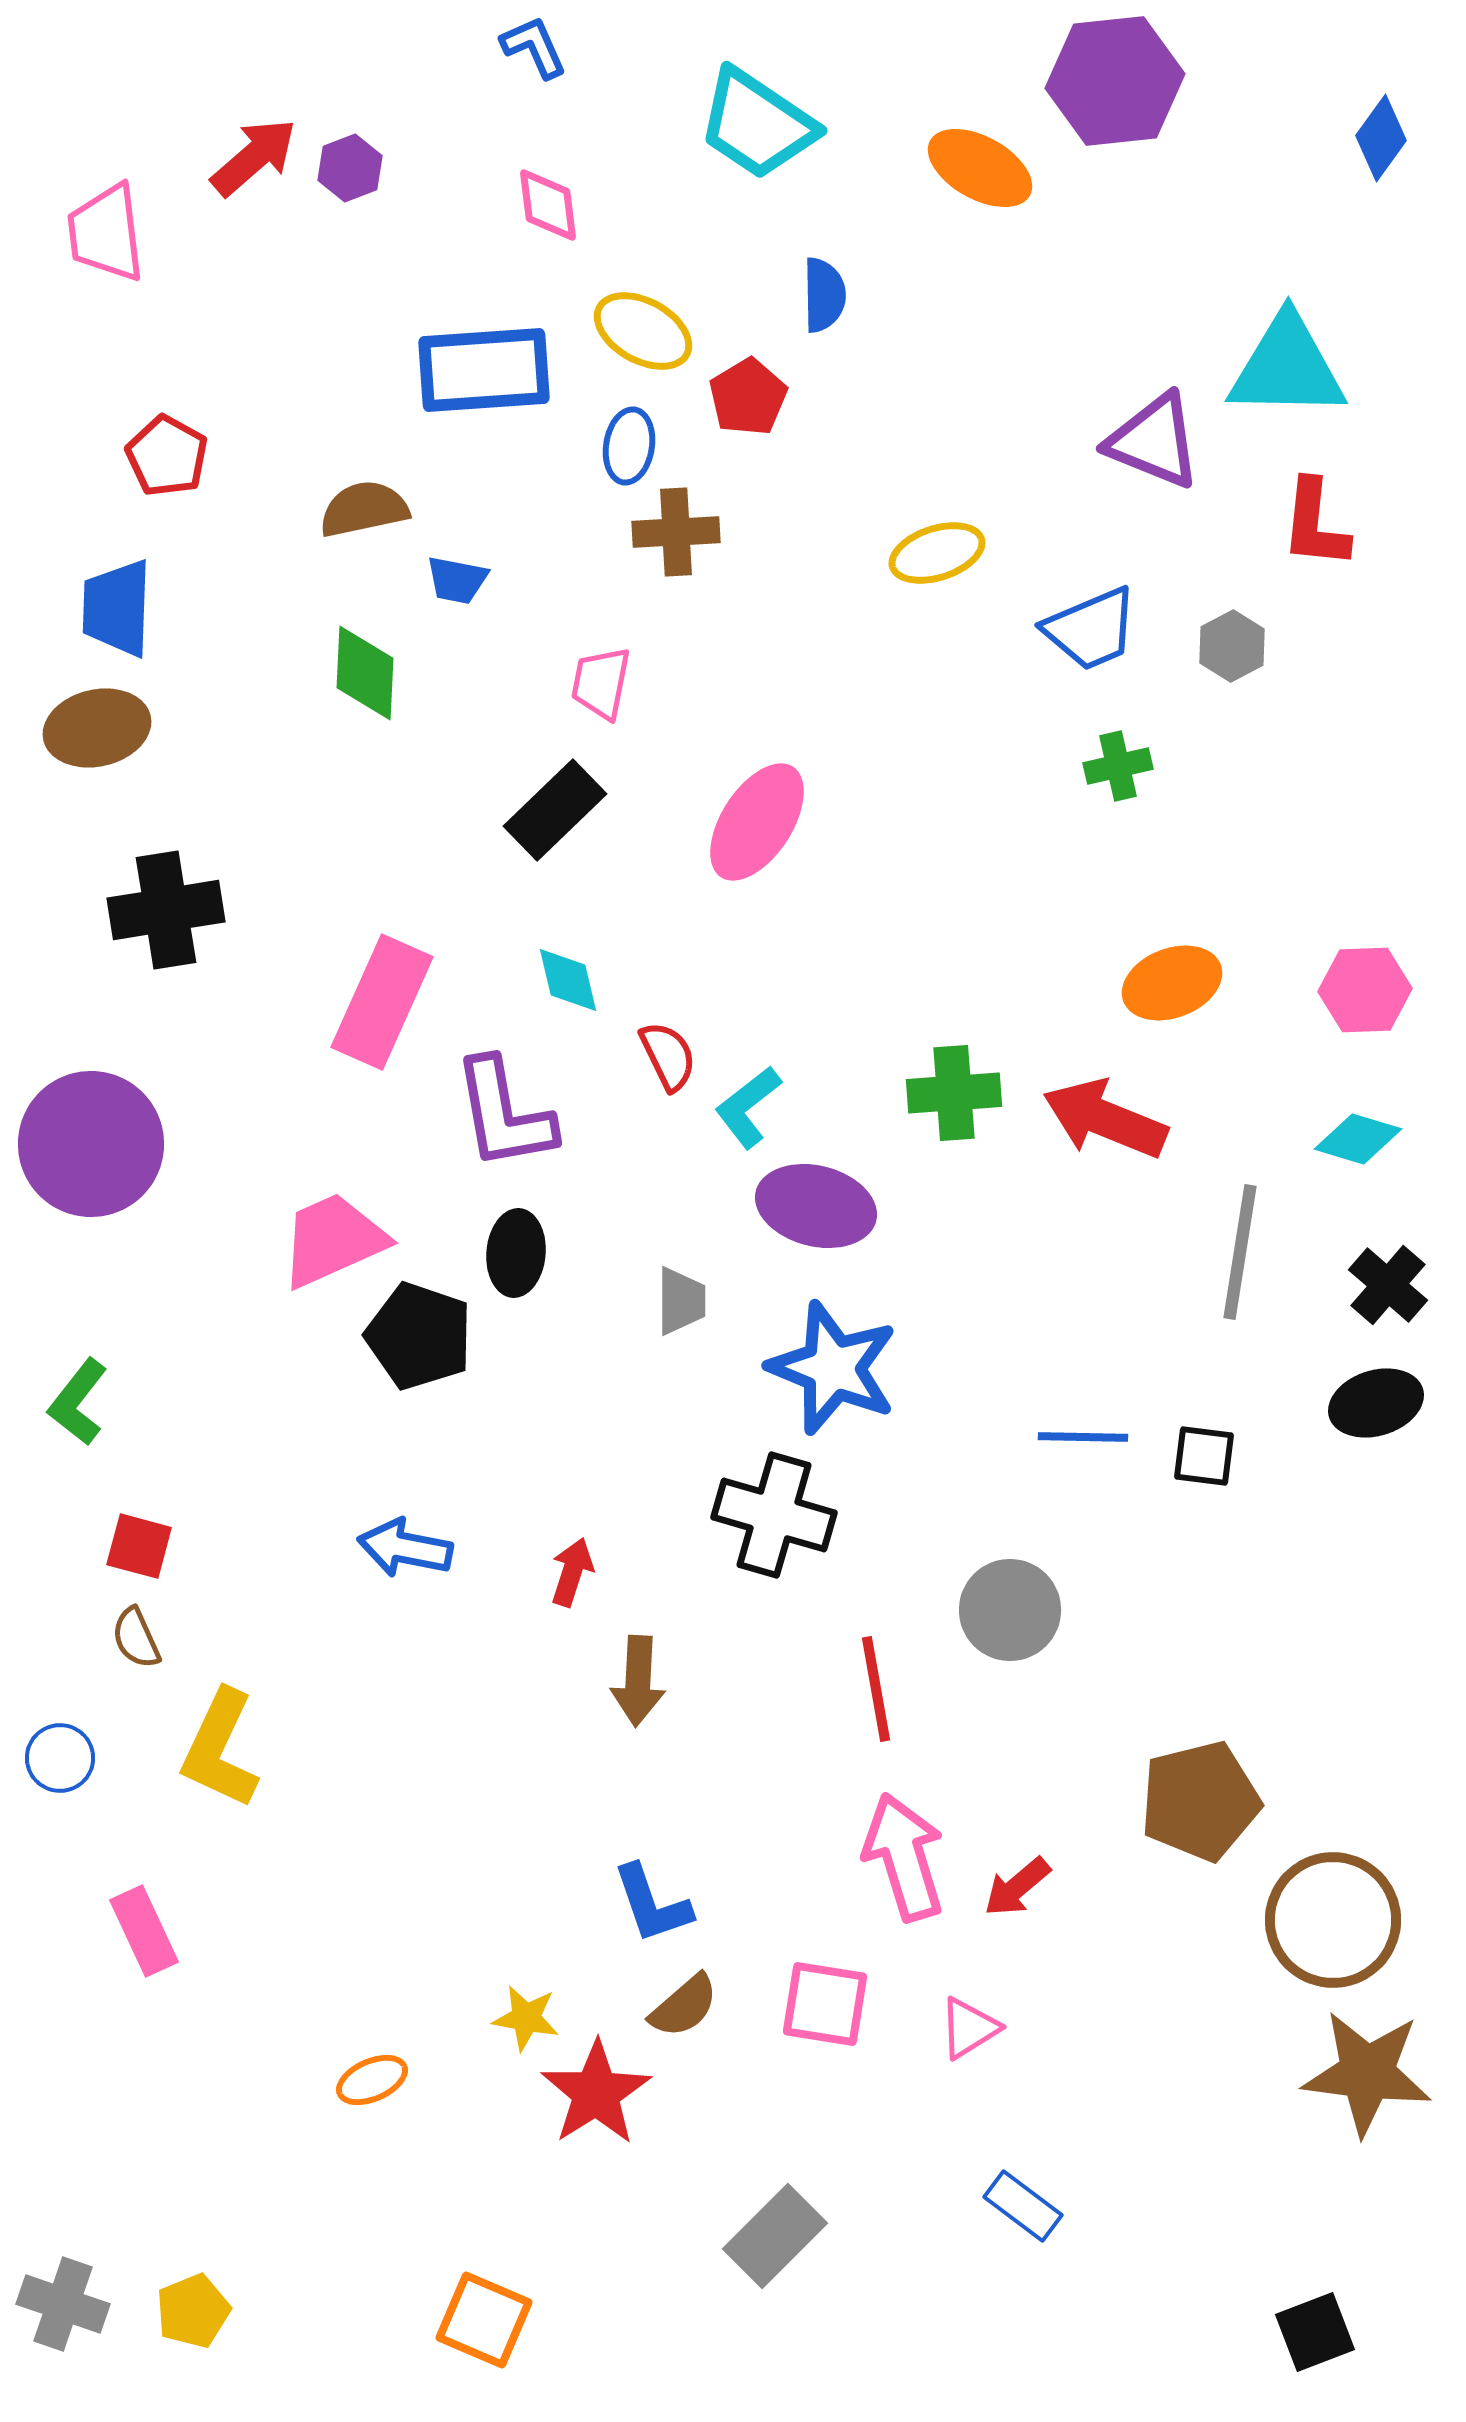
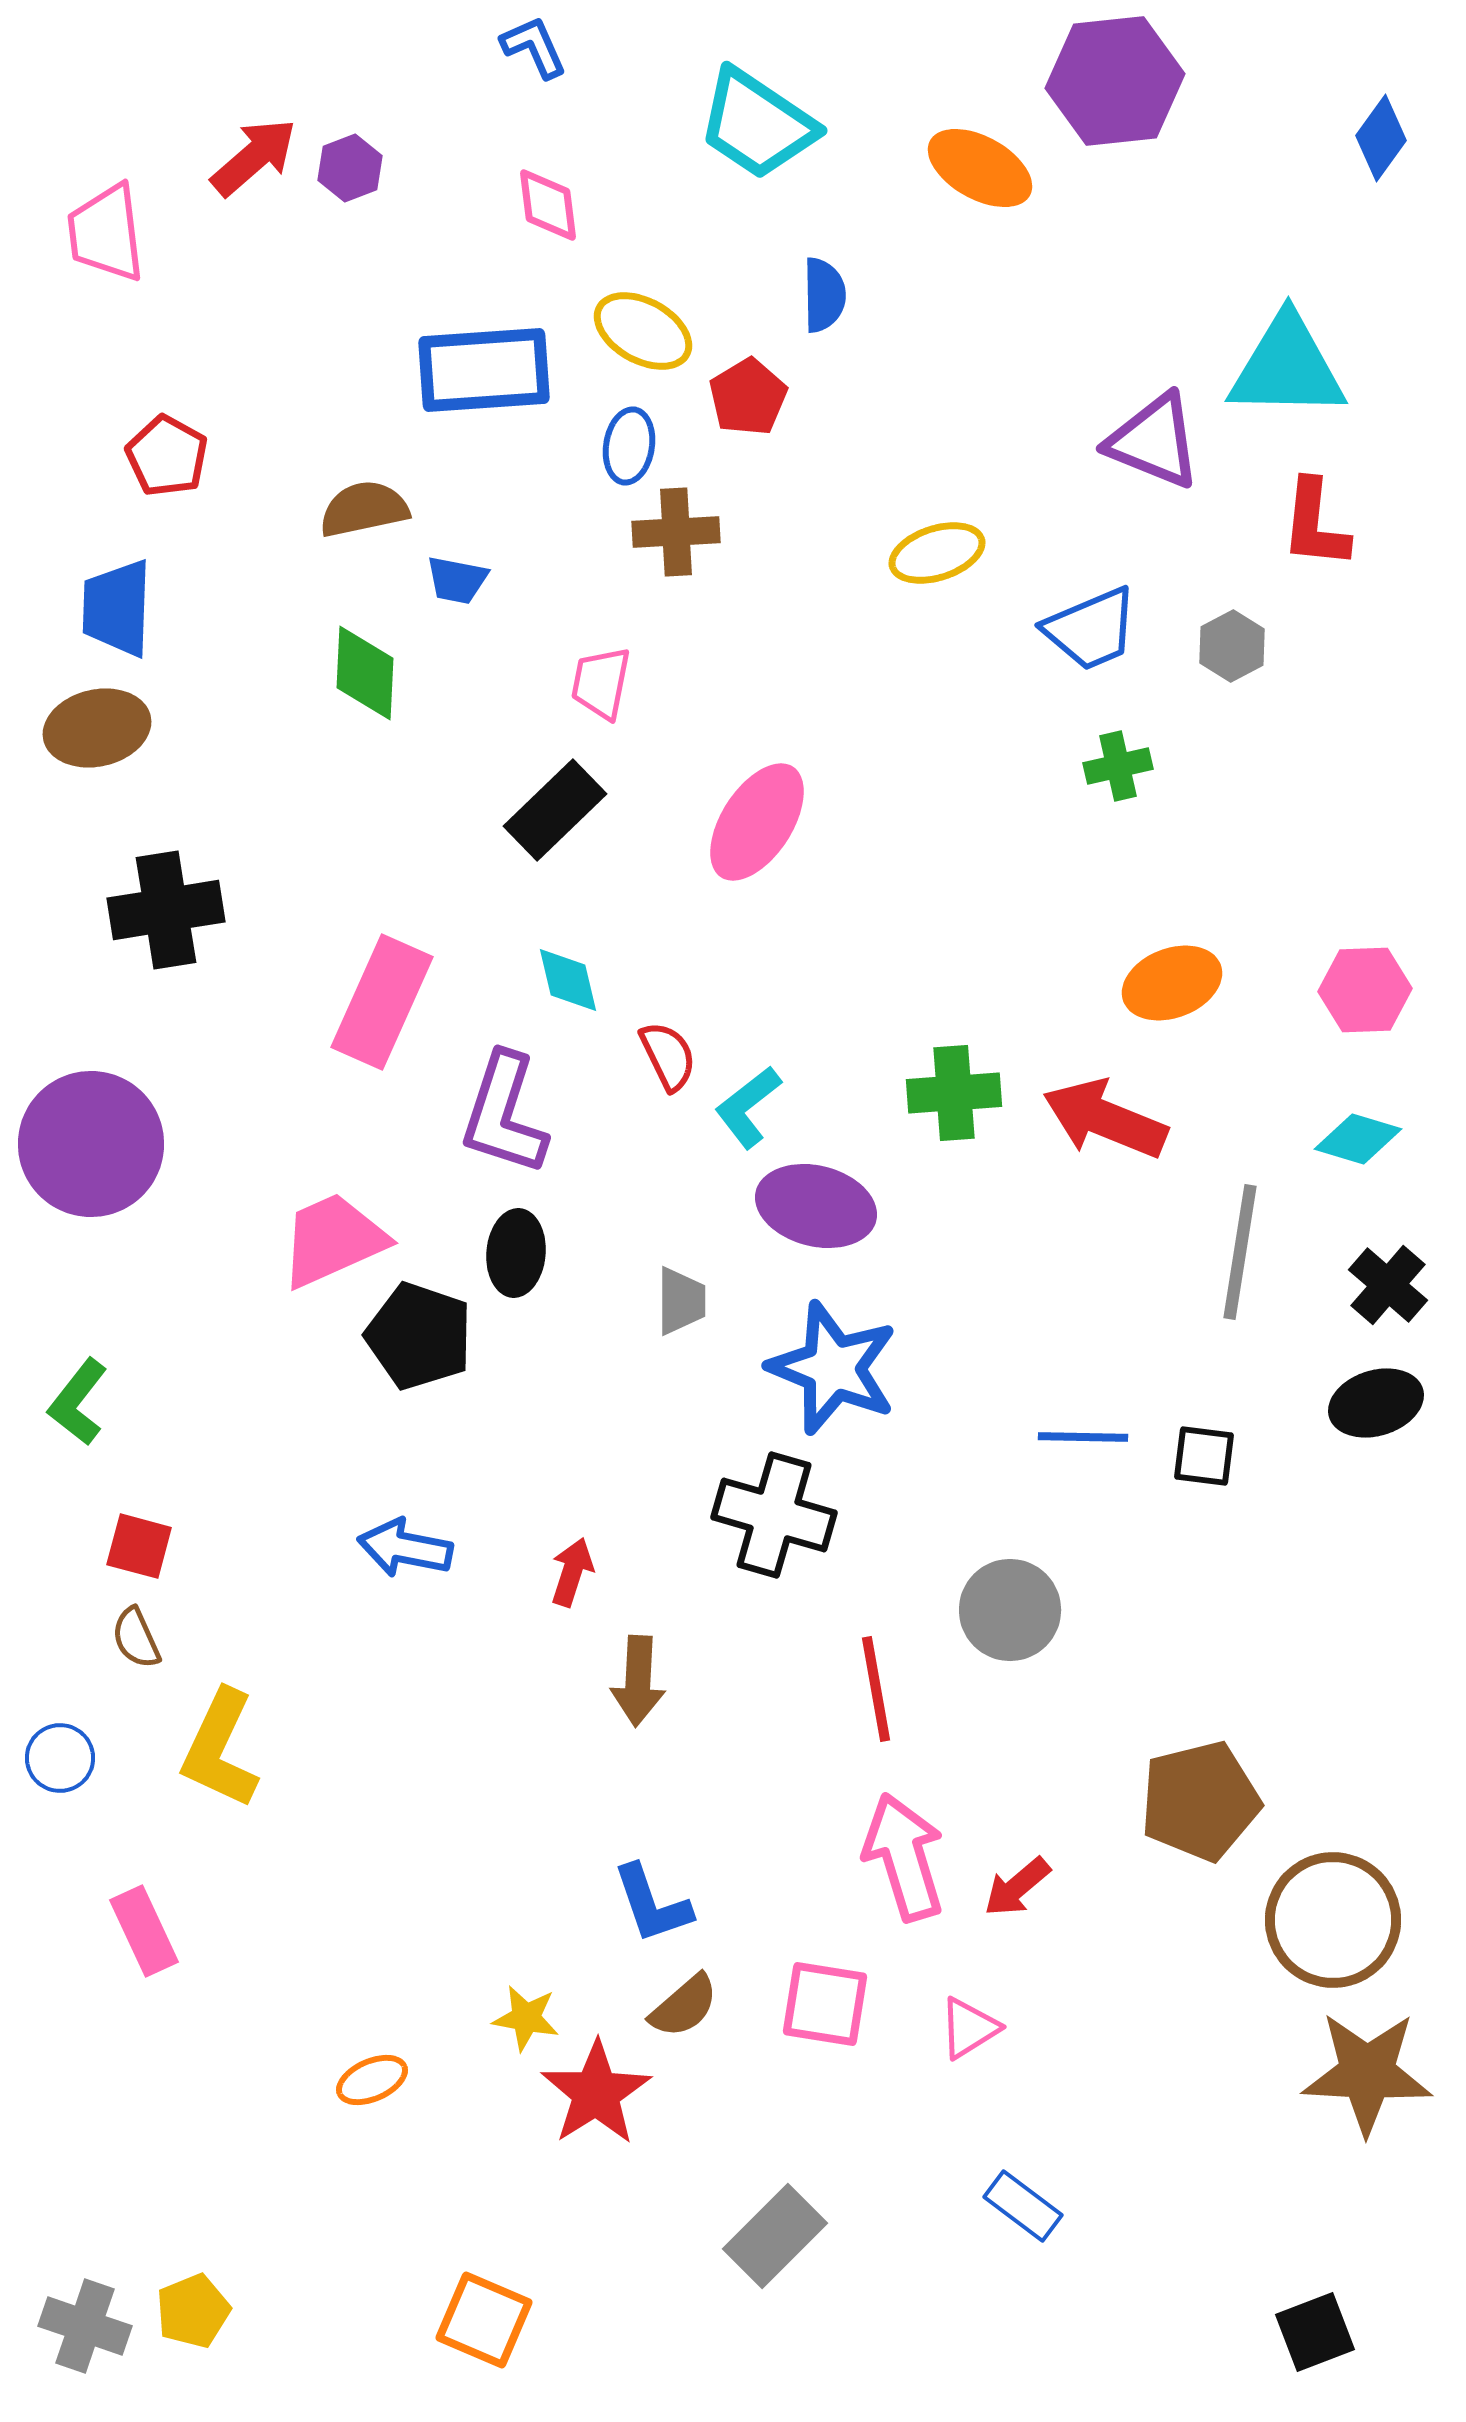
purple L-shape at (504, 1114): rotated 28 degrees clockwise
brown star at (1367, 2073): rotated 4 degrees counterclockwise
gray cross at (63, 2304): moved 22 px right, 22 px down
